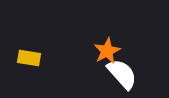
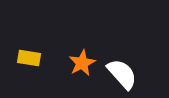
orange star: moved 25 px left, 12 px down
